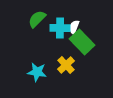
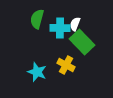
green semicircle: rotated 30 degrees counterclockwise
white semicircle: moved 1 px right, 3 px up
yellow cross: rotated 18 degrees counterclockwise
cyan star: rotated 12 degrees clockwise
